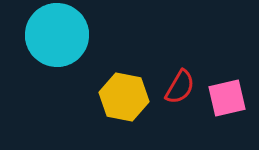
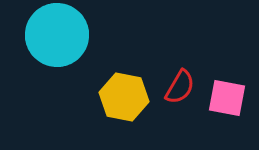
pink square: rotated 24 degrees clockwise
